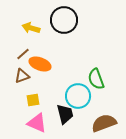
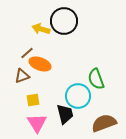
black circle: moved 1 px down
yellow arrow: moved 10 px right, 1 px down
brown line: moved 4 px right, 1 px up
pink triangle: rotated 35 degrees clockwise
